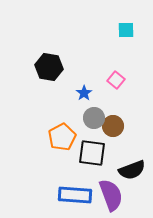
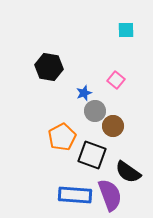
blue star: rotated 14 degrees clockwise
gray circle: moved 1 px right, 7 px up
black square: moved 2 px down; rotated 12 degrees clockwise
black semicircle: moved 4 px left, 2 px down; rotated 56 degrees clockwise
purple semicircle: moved 1 px left
